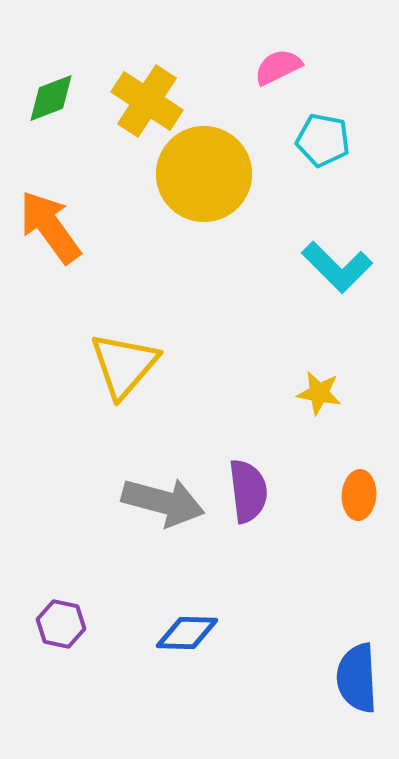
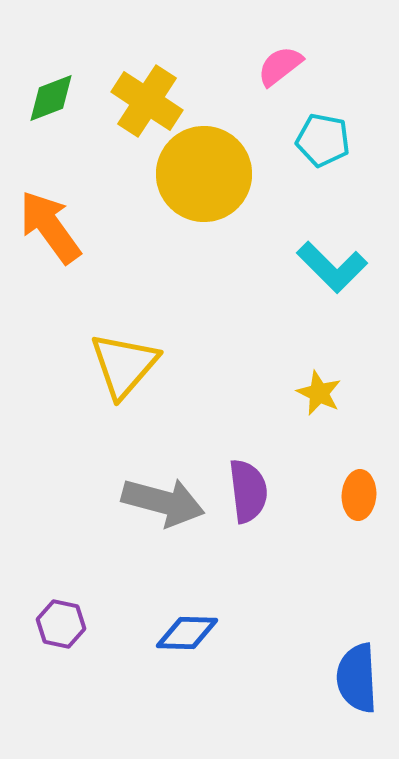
pink semicircle: moved 2 px right, 1 px up; rotated 12 degrees counterclockwise
cyan L-shape: moved 5 px left
yellow star: rotated 15 degrees clockwise
